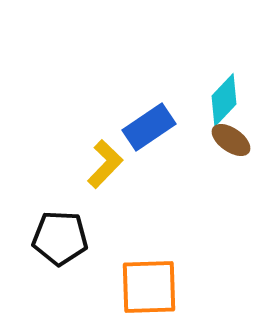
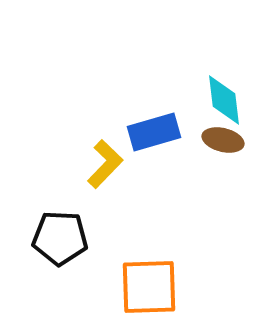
cyan diamond: rotated 50 degrees counterclockwise
blue rectangle: moved 5 px right, 5 px down; rotated 18 degrees clockwise
brown ellipse: moved 8 px left; rotated 21 degrees counterclockwise
